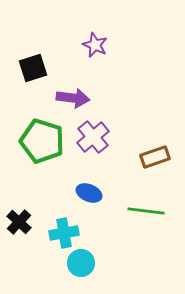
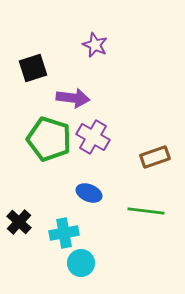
purple cross: rotated 20 degrees counterclockwise
green pentagon: moved 7 px right, 2 px up
